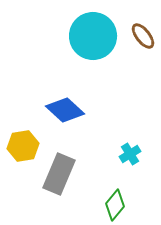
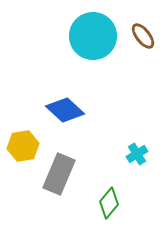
cyan cross: moved 7 px right
green diamond: moved 6 px left, 2 px up
